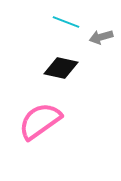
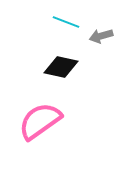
gray arrow: moved 1 px up
black diamond: moved 1 px up
